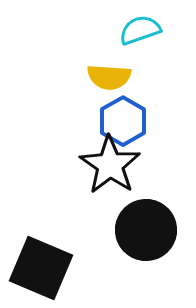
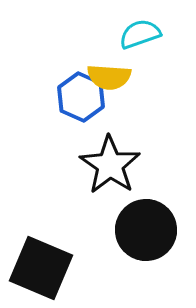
cyan semicircle: moved 4 px down
blue hexagon: moved 42 px left, 24 px up; rotated 6 degrees counterclockwise
